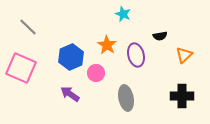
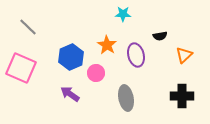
cyan star: rotated 21 degrees counterclockwise
